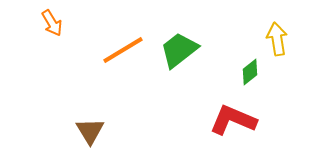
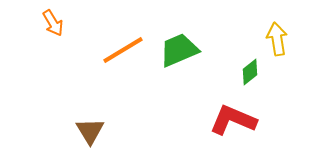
orange arrow: moved 1 px right
green trapezoid: rotated 15 degrees clockwise
